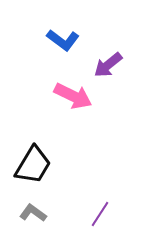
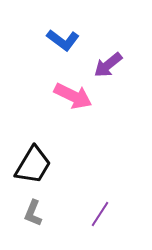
gray L-shape: rotated 104 degrees counterclockwise
